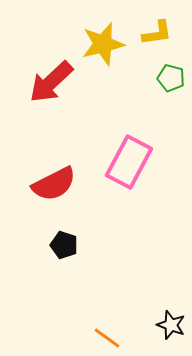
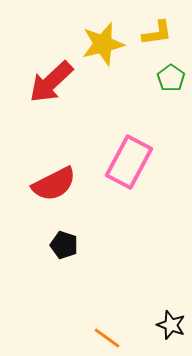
green pentagon: rotated 20 degrees clockwise
